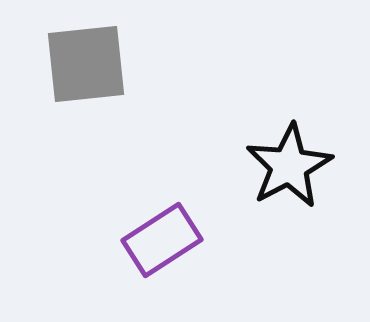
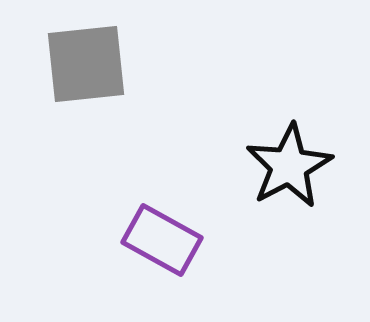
purple rectangle: rotated 62 degrees clockwise
